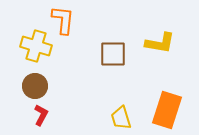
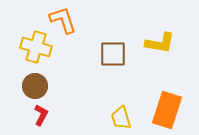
orange L-shape: rotated 24 degrees counterclockwise
yellow cross: moved 1 px down
